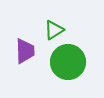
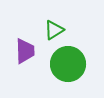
green circle: moved 2 px down
